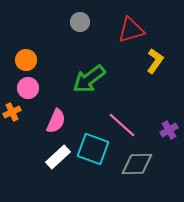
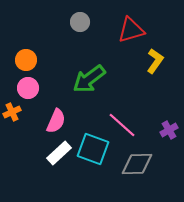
white rectangle: moved 1 px right, 4 px up
